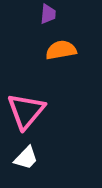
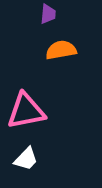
pink triangle: rotated 39 degrees clockwise
white trapezoid: moved 1 px down
